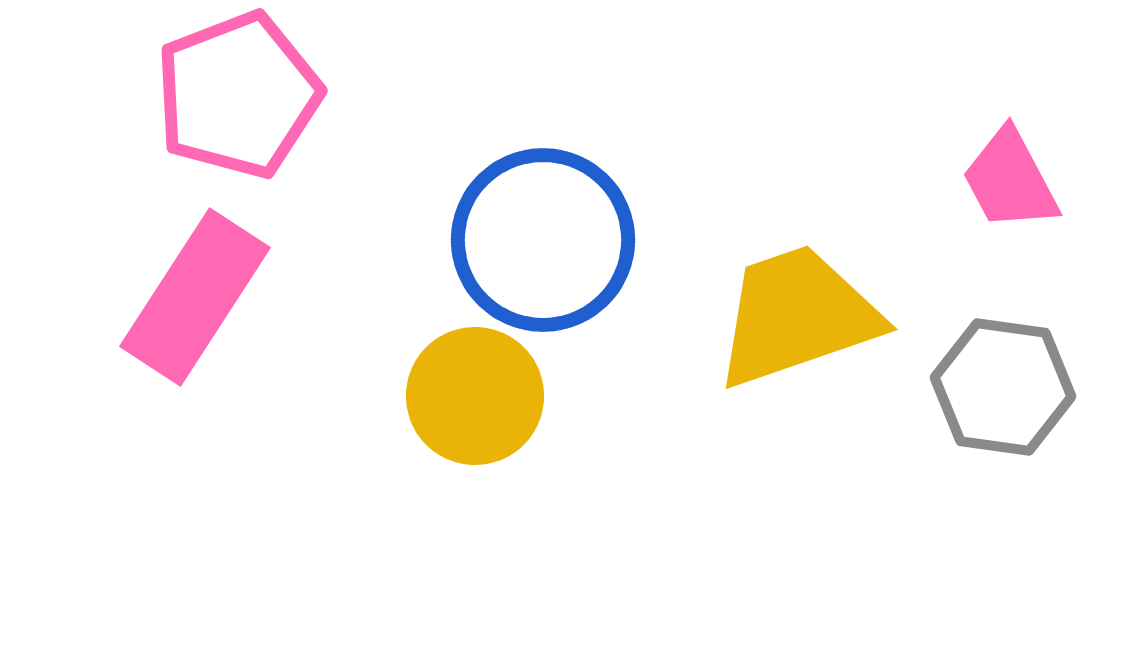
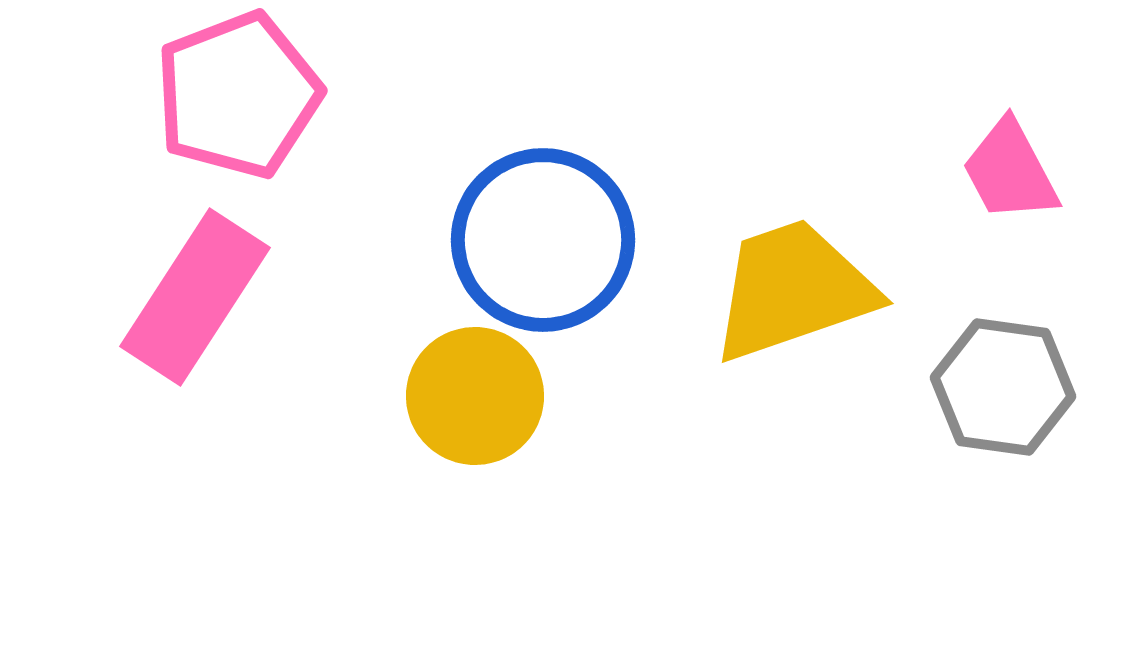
pink trapezoid: moved 9 px up
yellow trapezoid: moved 4 px left, 26 px up
